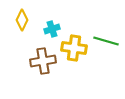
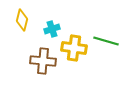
yellow diamond: rotated 10 degrees counterclockwise
brown cross: rotated 15 degrees clockwise
